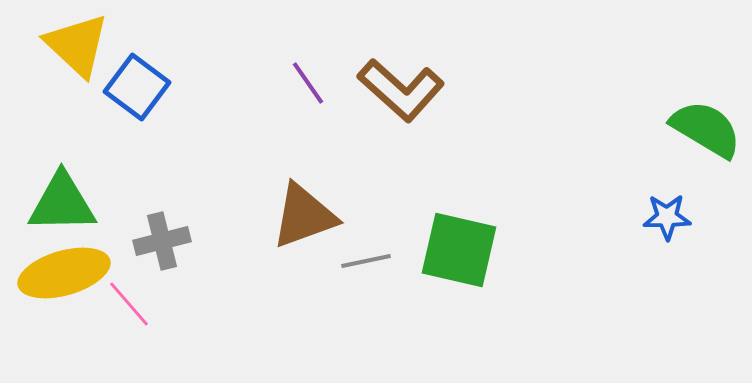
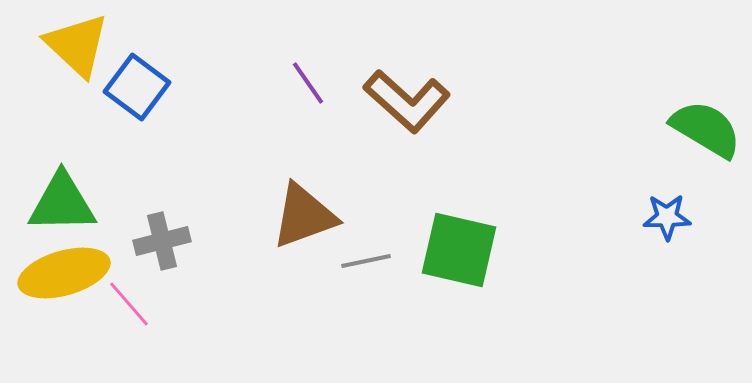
brown L-shape: moved 6 px right, 11 px down
